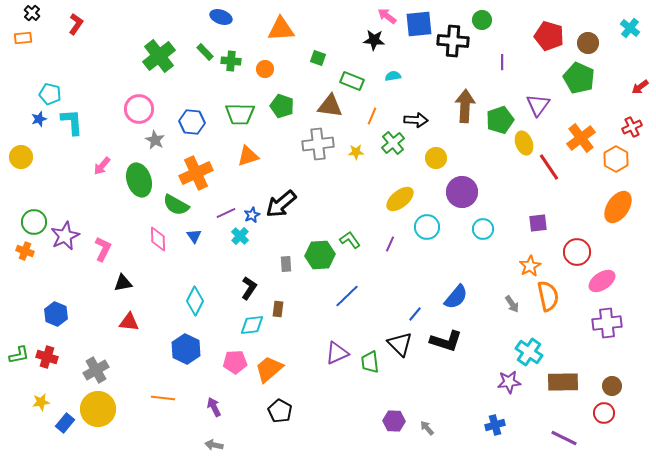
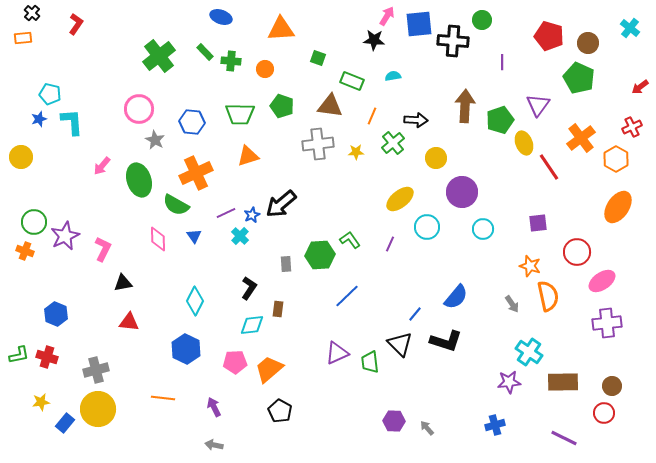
pink arrow at (387, 16): rotated 84 degrees clockwise
orange star at (530, 266): rotated 25 degrees counterclockwise
gray cross at (96, 370): rotated 15 degrees clockwise
